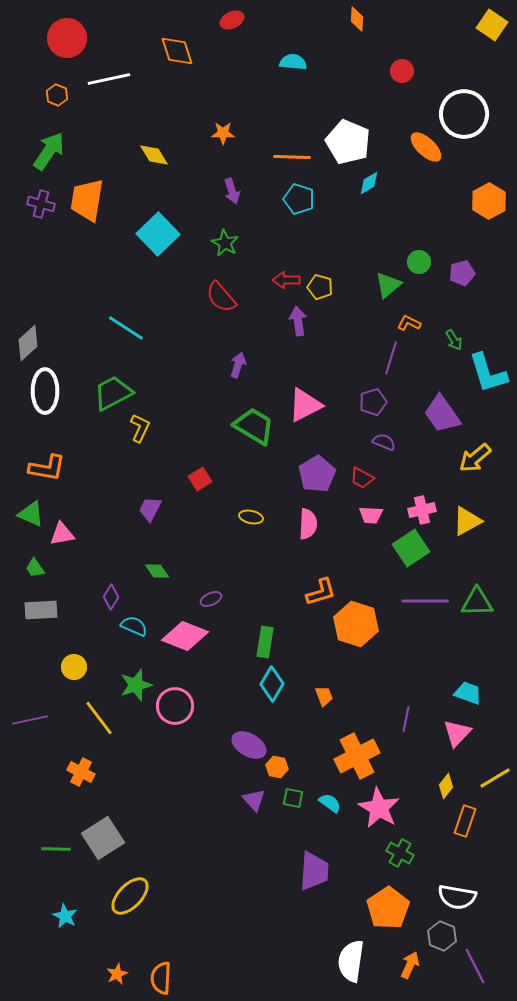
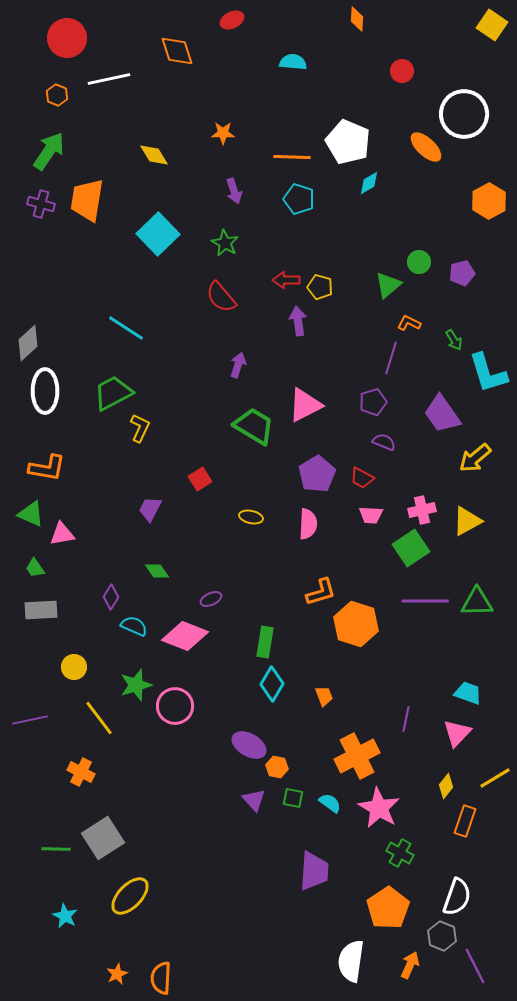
purple arrow at (232, 191): moved 2 px right
white semicircle at (457, 897): rotated 81 degrees counterclockwise
